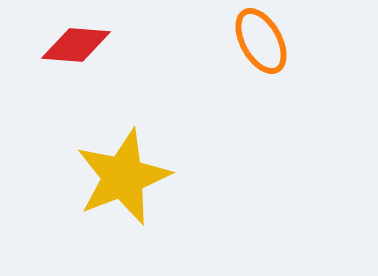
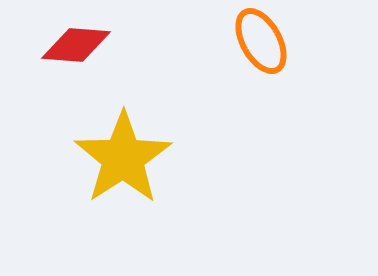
yellow star: moved 19 px up; rotated 12 degrees counterclockwise
